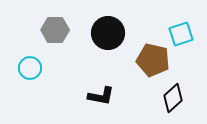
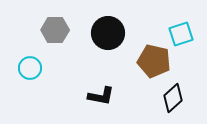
brown pentagon: moved 1 px right, 1 px down
